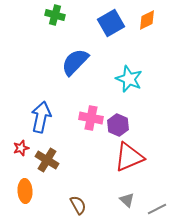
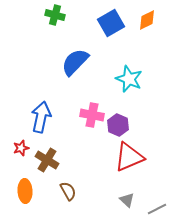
pink cross: moved 1 px right, 3 px up
brown semicircle: moved 10 px left, 14 px up
